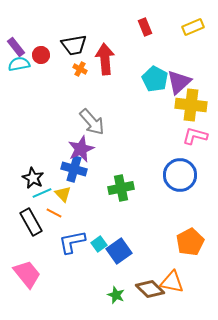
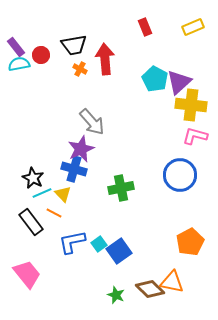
black rectangle: rotated 8 degrees counterclockwise
